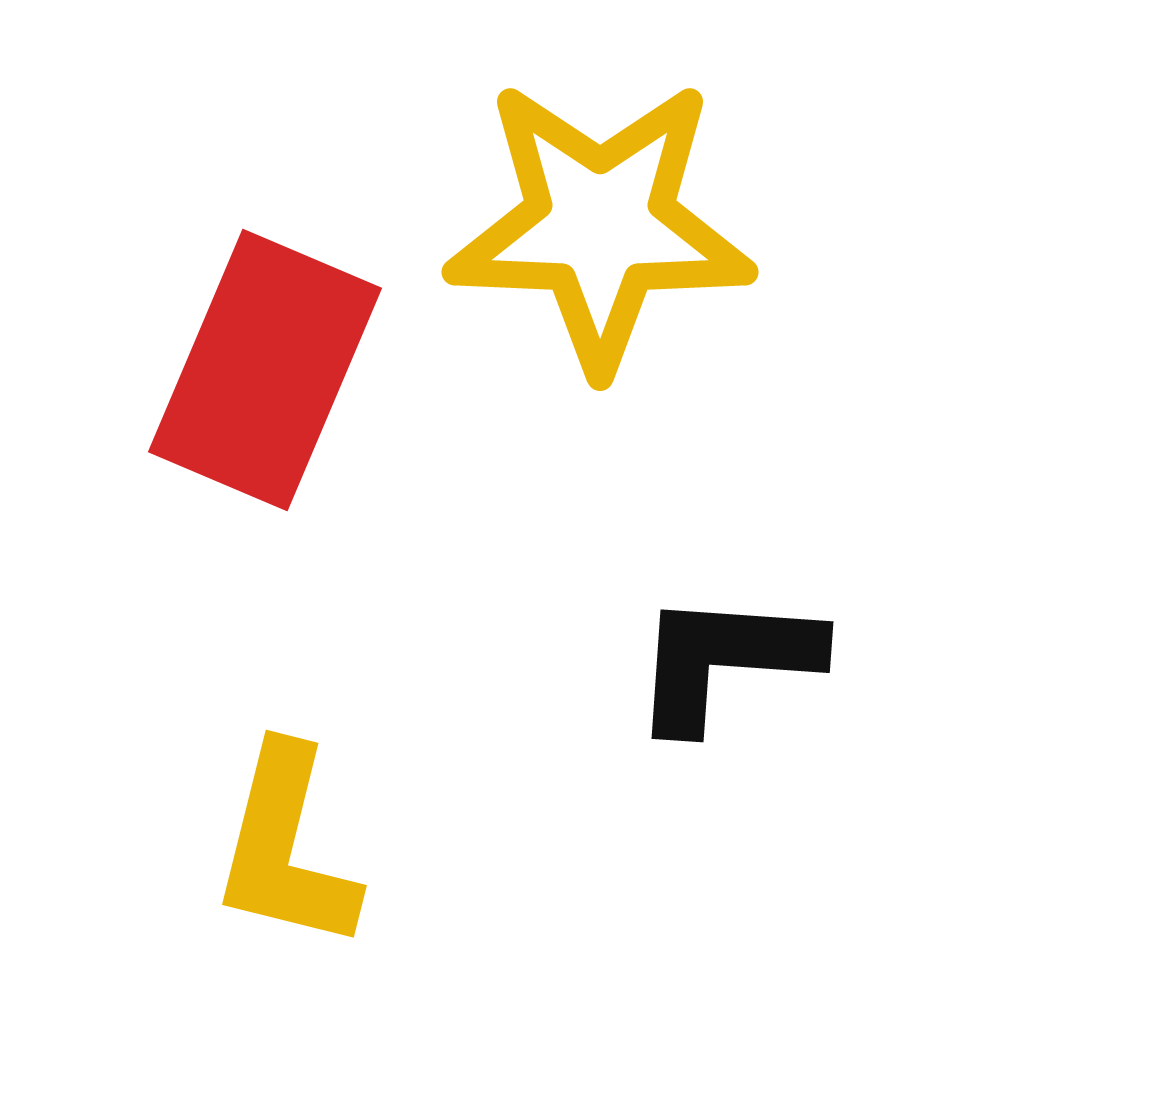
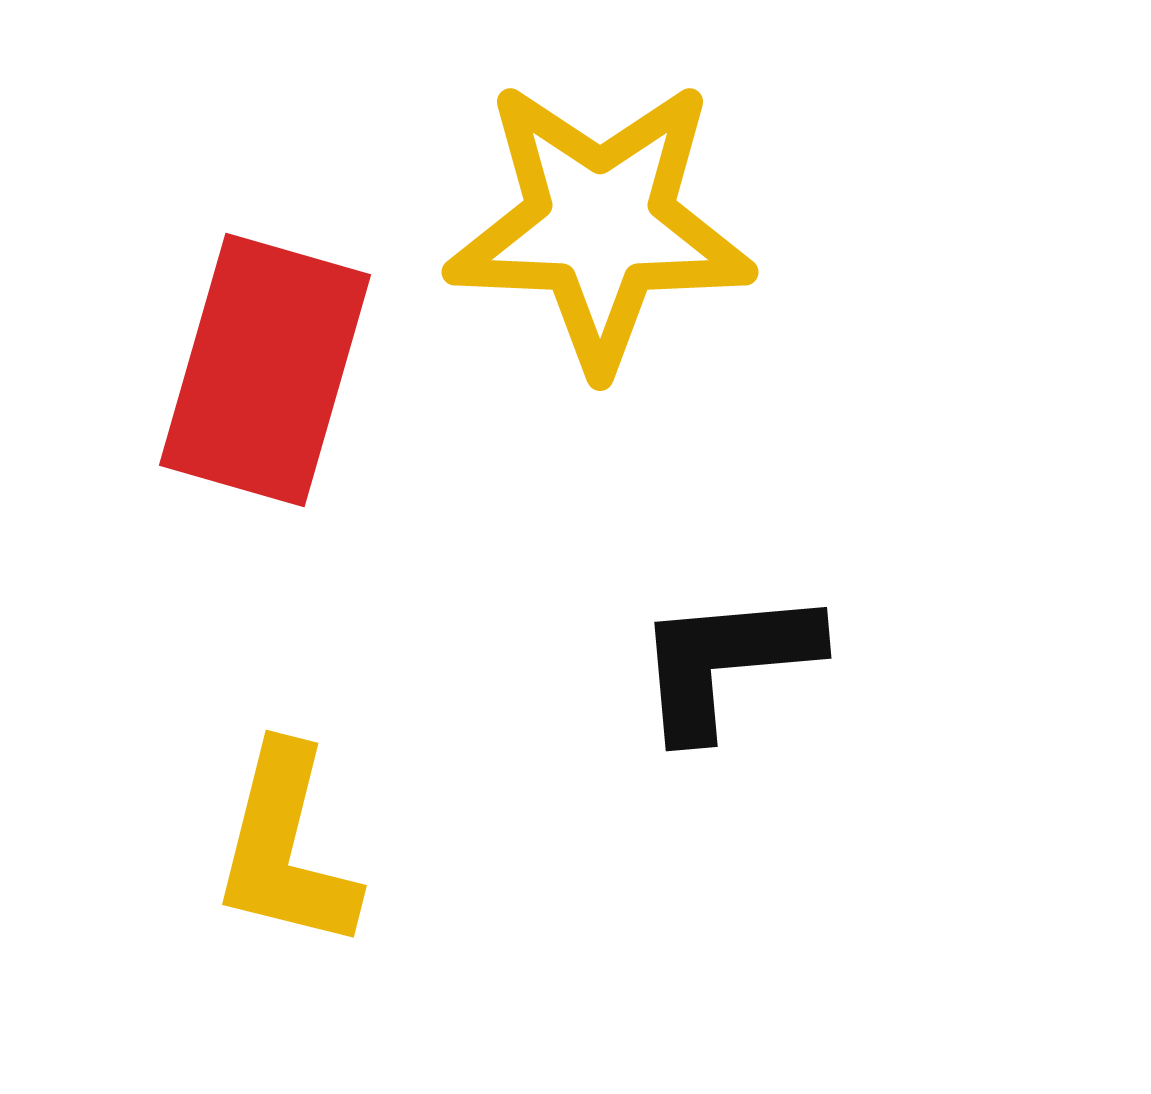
red rectangle: rotated 7 degrees counterclockwise
black L-shape: moved 1 px right, 2 px down; rotated 9 degrees counterclockwise
